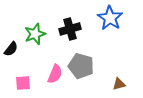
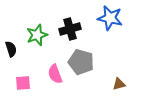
blue star: rotated 20 degrees counterclockwise
green star: moved 2 px right, 1 px down
black semicircle: rotated 56 degrees counterclockwise
gray pentagon: moved 4 px up
pink semicircle: rotated 138 degrees clockwise
